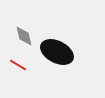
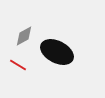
gray diamond: rotated 75 degrees clockwise
